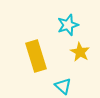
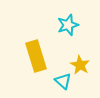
yellow star: moved 13 px down
cyan triangle: moved 5 px up
